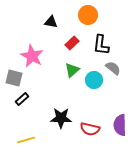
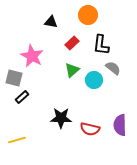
black rectangle: moved 2 px up
yellow line: moved 9 px left
